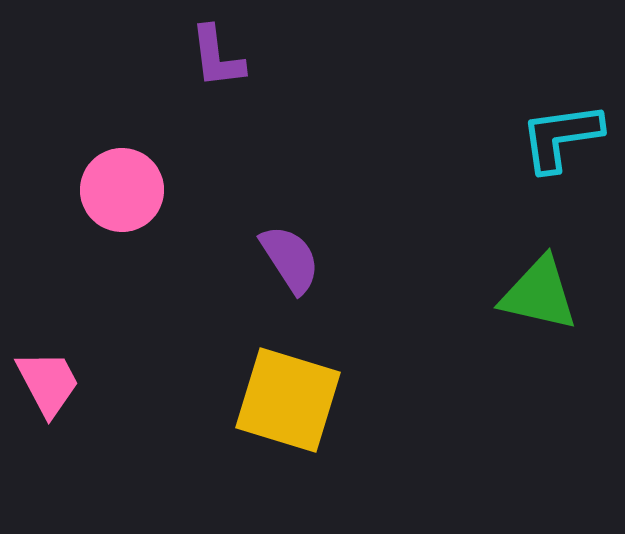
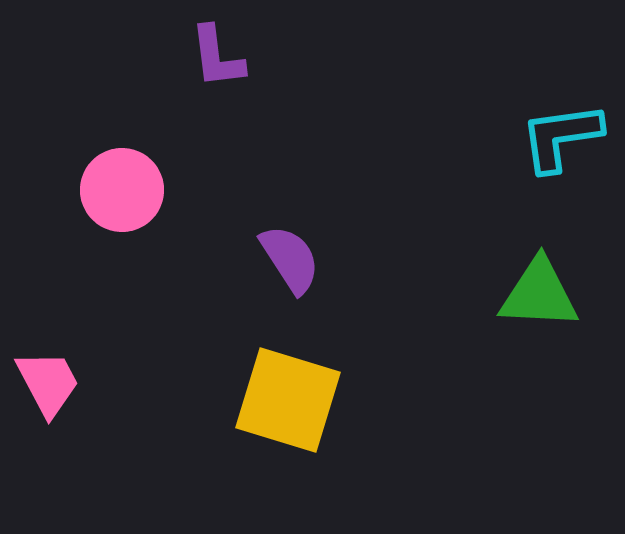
green triangle: rotated 10 degrees counterclockwise
